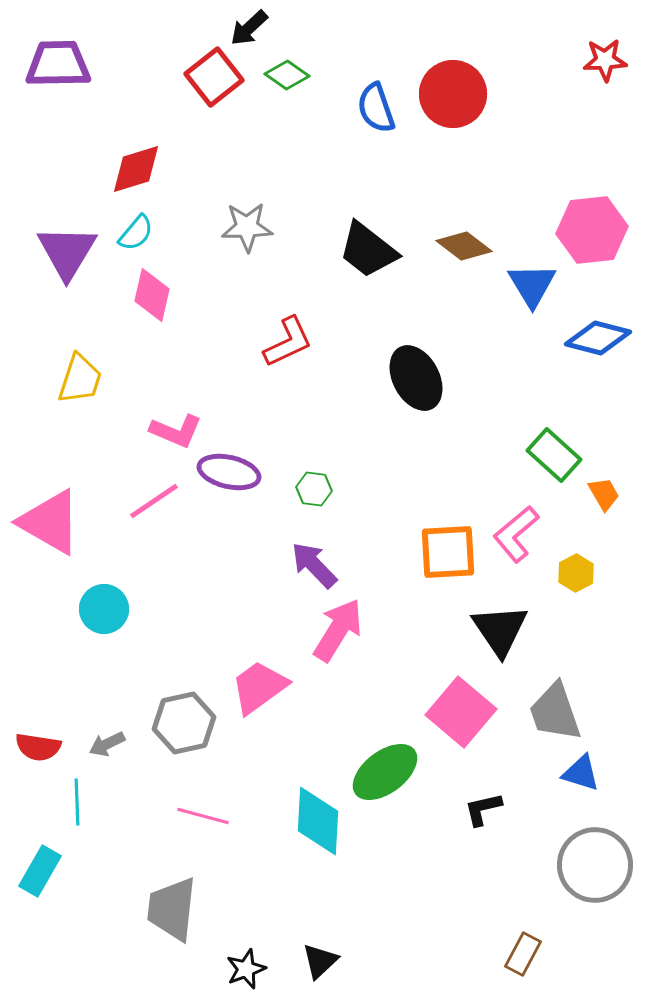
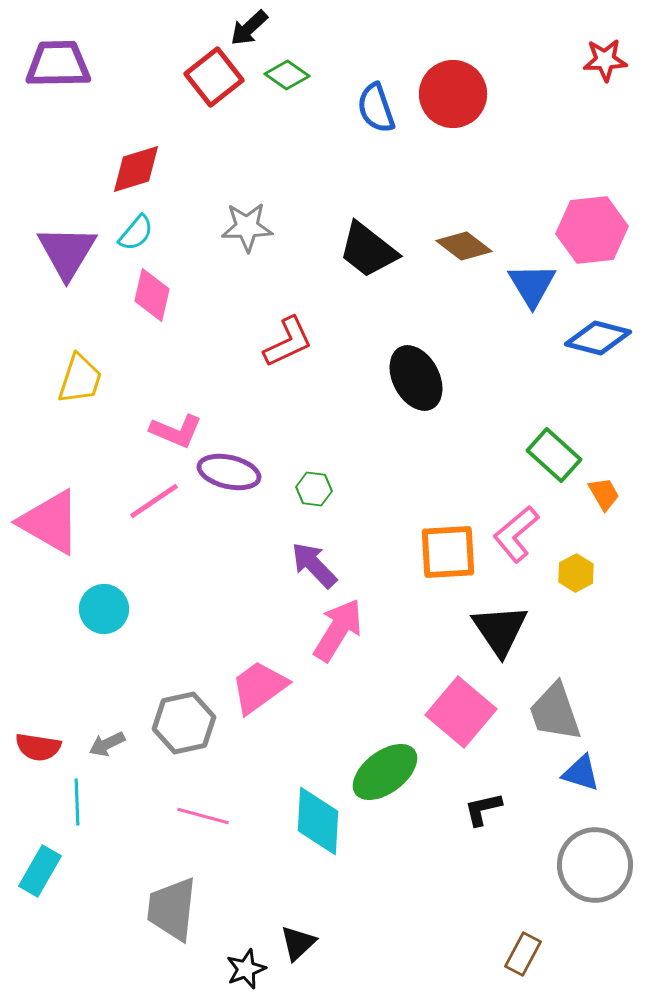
black triangle at (320, 961): moved 22 px left, 18 px up
